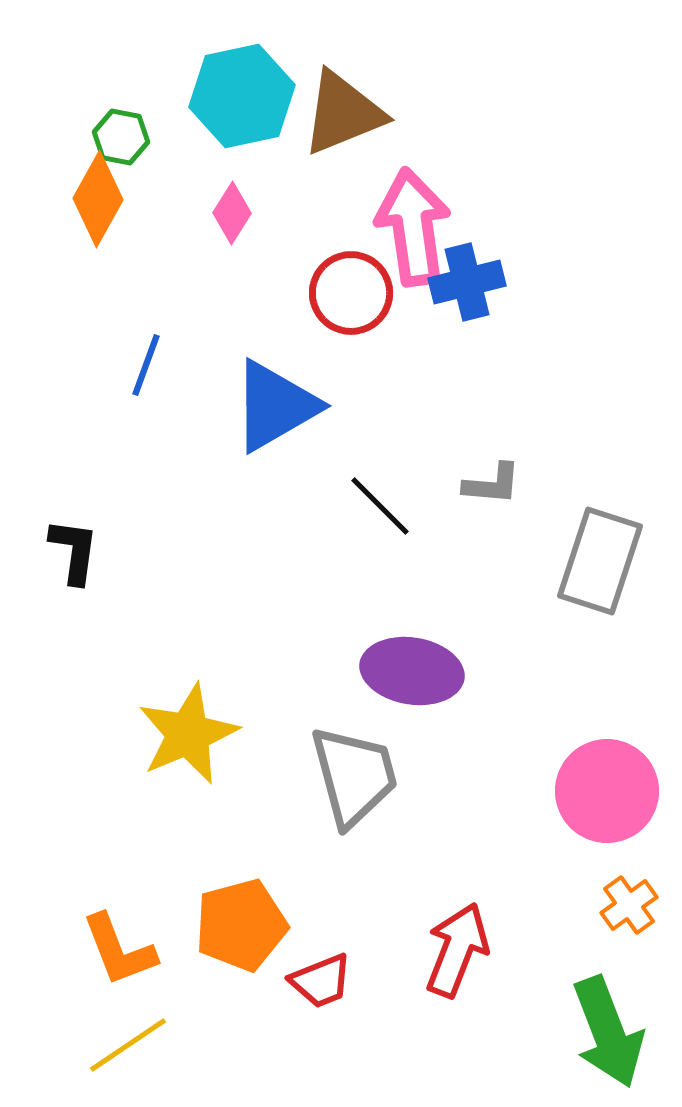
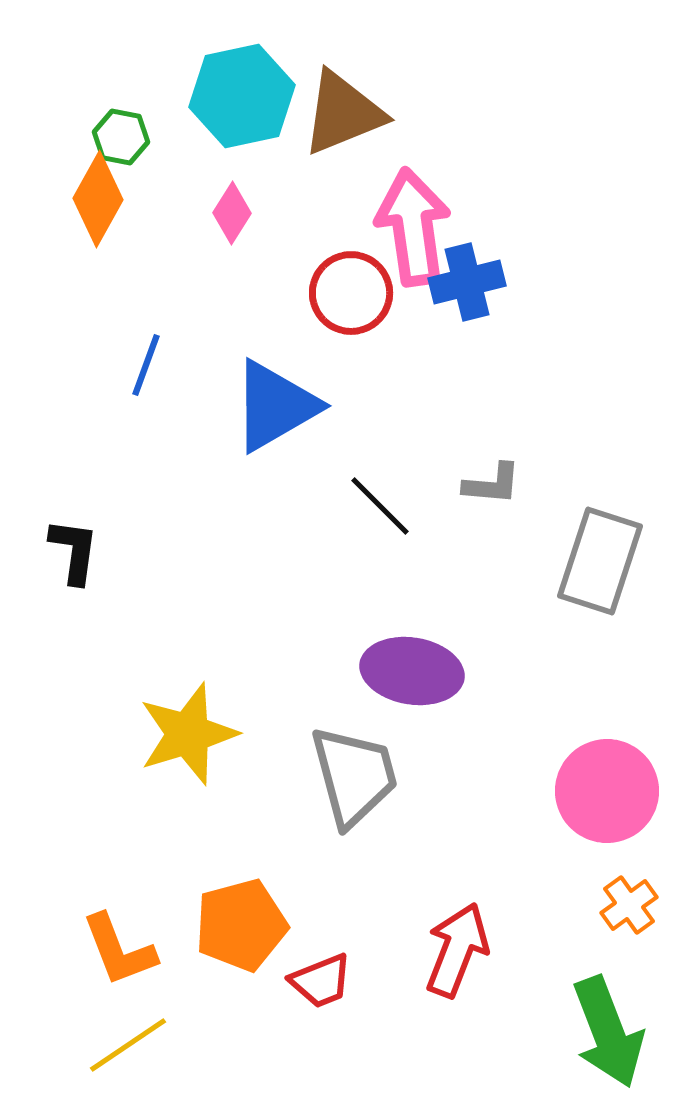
yellow star: rotated 6 degrees clockwise
